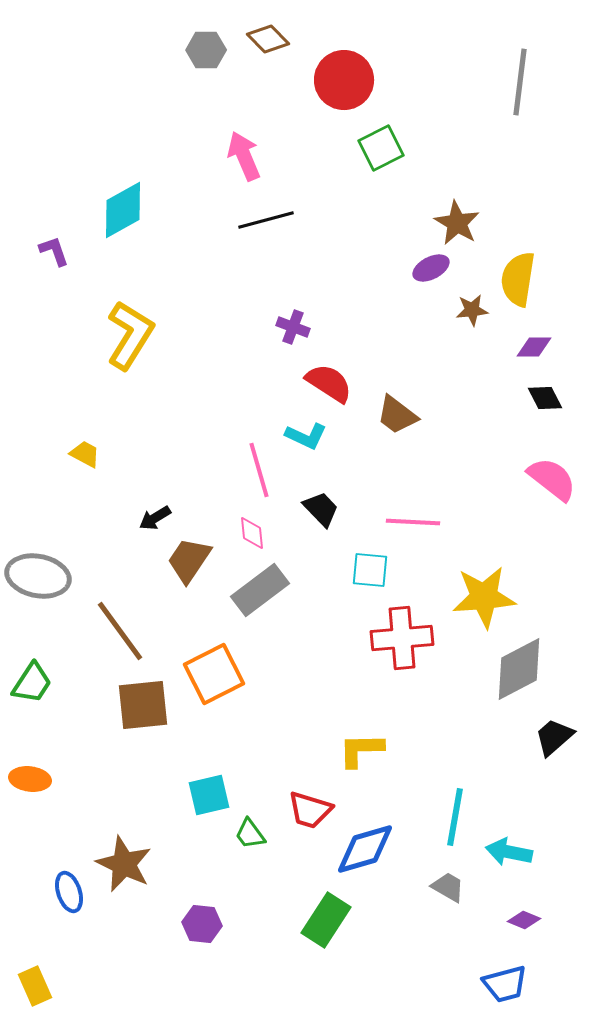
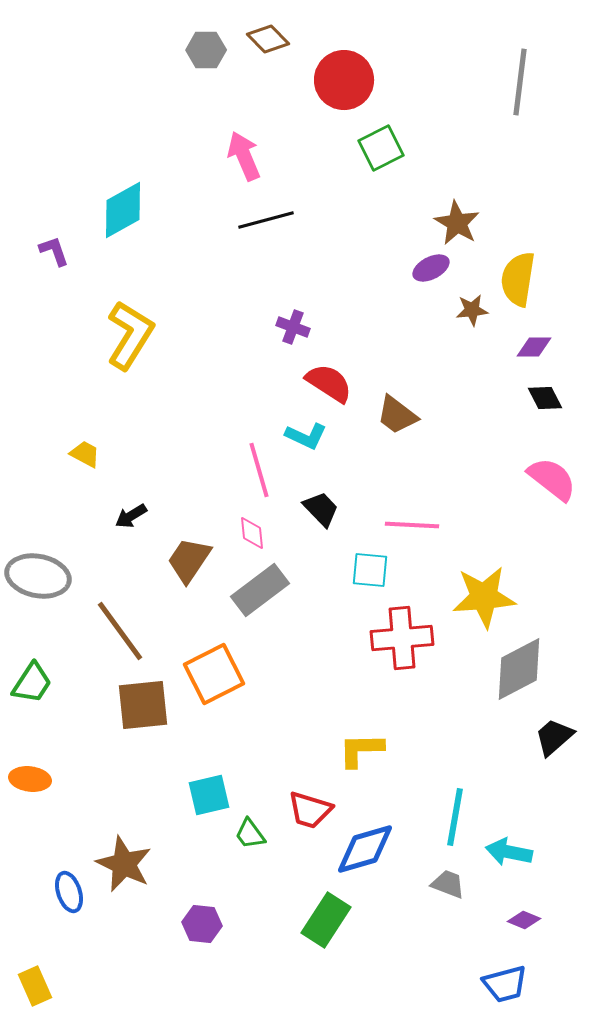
black arrow at (155, 518): moved 24 px left, 2 px up
pink line at (413, 522): moved 1 px left, 3 px down
gray trapezoid at (448, 887): moved 3 px up; rotated 9 degrees counterclockwise
